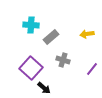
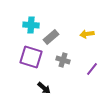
purple square: moved 11 px up; rotated 25 degrees counterclockwise
